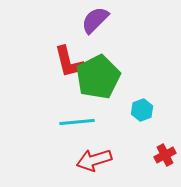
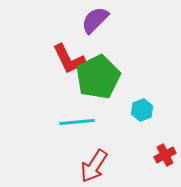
red L-shape: moved 3 px up; rotated 12 degrees counterclockwise
red arrow: moved 6 px down; rotated 40 degrees counterclockwise
